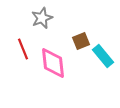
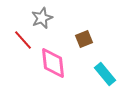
brown square: moved 3 px right, 2 px up
red line: moved 9 px up; rotated 20 degrees counterclockwise
cyan rectangle: moved 2 px right, 18 px down
